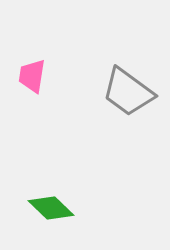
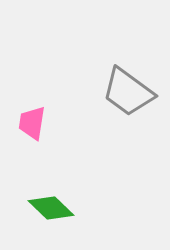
pink trapezoid: moved 47 px down
